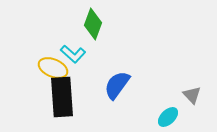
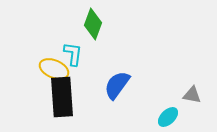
cyan L-shape: rotated 125 degrees counterclockwise
yellow ellipse: moved 1 px right, 1 px down
gray triangle: rotated 36 degrees counterclockwise
